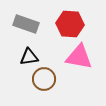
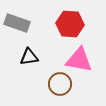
gray rectangle: moved 9 px left, 1 px up
pink triangle: moved 3 px down
brown circle: moved 16 px right, 5 px down
